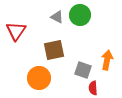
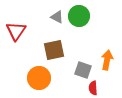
green circle: moved 1 px left, 1 px down
